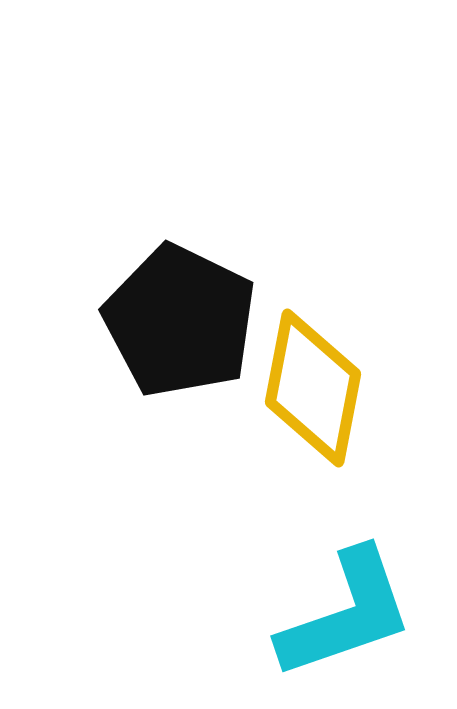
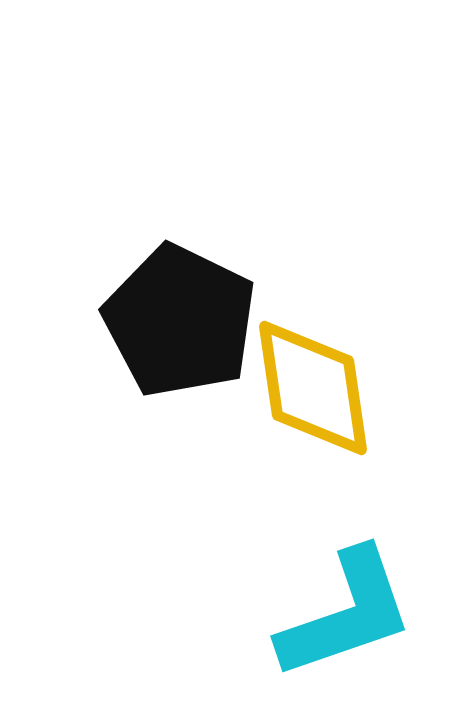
yellow diamond: rotated 19 degrees counterclockwise
